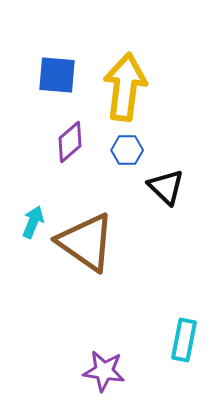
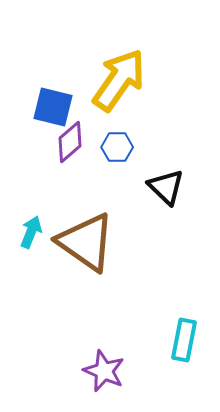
blue square: moved 4 px left, 32 px down; rotated 9 degrees clockwise
yellow arrow: moved 6 px left, 7 px up; rotated 28 degrees clockwise
blue hexagon: moved 10 px left, 3 px up
cyan arrow: moved 2 px left, 10 px down
purple star: rotated 15 degrees clockwise
